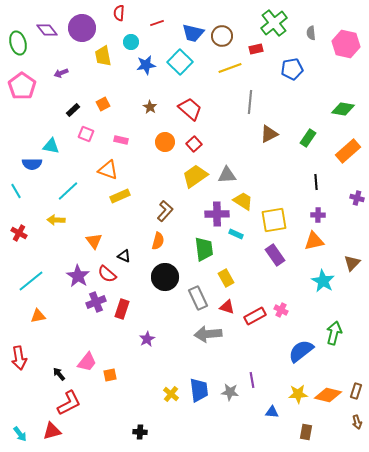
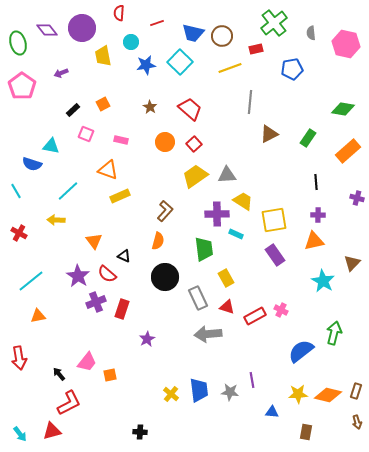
blue semicircle at (32, 164): rotated 18 degrees clockwise
